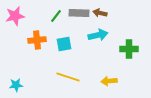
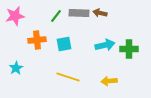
cyan arrow: moved 7 px right, 10 px down
cyan star: moved 17 px up; rotated 24 degrees counterclockwise
